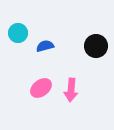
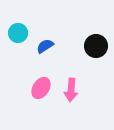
blue semicircle: rotated 18 degrees counterclockwise
pink ellipse: rotated 20 degrees counterclockwise
